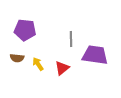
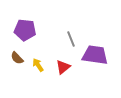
gray line: rotated 21 degrees counterclockwise
brown semicircle: rotated 40 degrees clockwise
yellow arrow: moved 1 px down
red triangle: moved 1 px right, 1 px up
